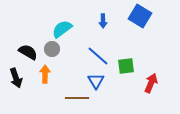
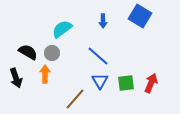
gray circle: moved 4 px down
green square: moved 17 px down
blue triangle: moved 4 px right
brown line: moved 2 px left, 1 px down; rotated 50 degrees counterclockwise
